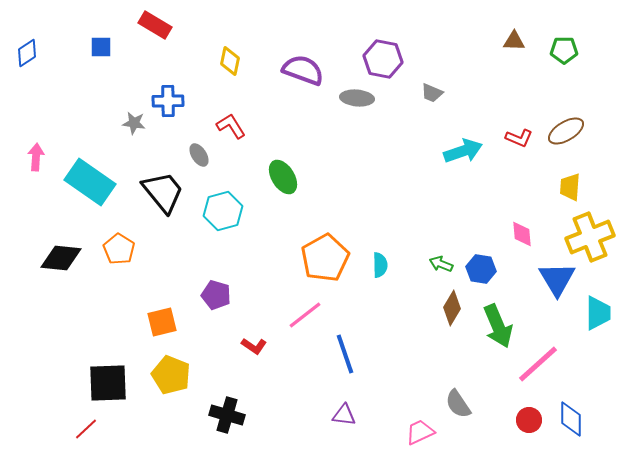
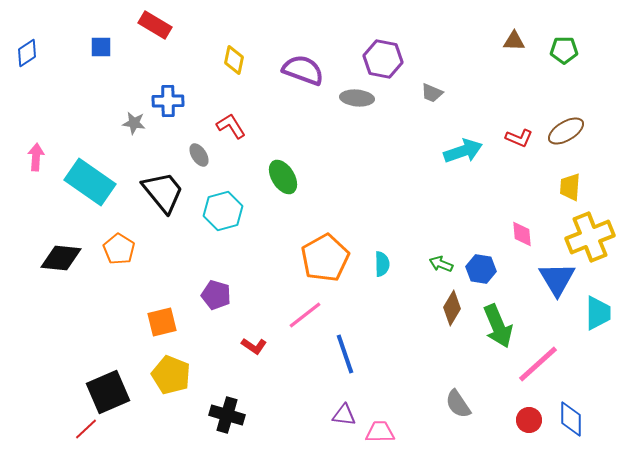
yellow diamond at (230, 61): moved 4 px right, 1 px up
cyan semicircle at (380, 265): moved 2 px right, 1 px up
black square at (108, 383): moved 9 px down; rotated 21 degrees counterclockwise
pink trapezoid at (420, 432): moved 40 px left; rotated 24 degrees clockwise
